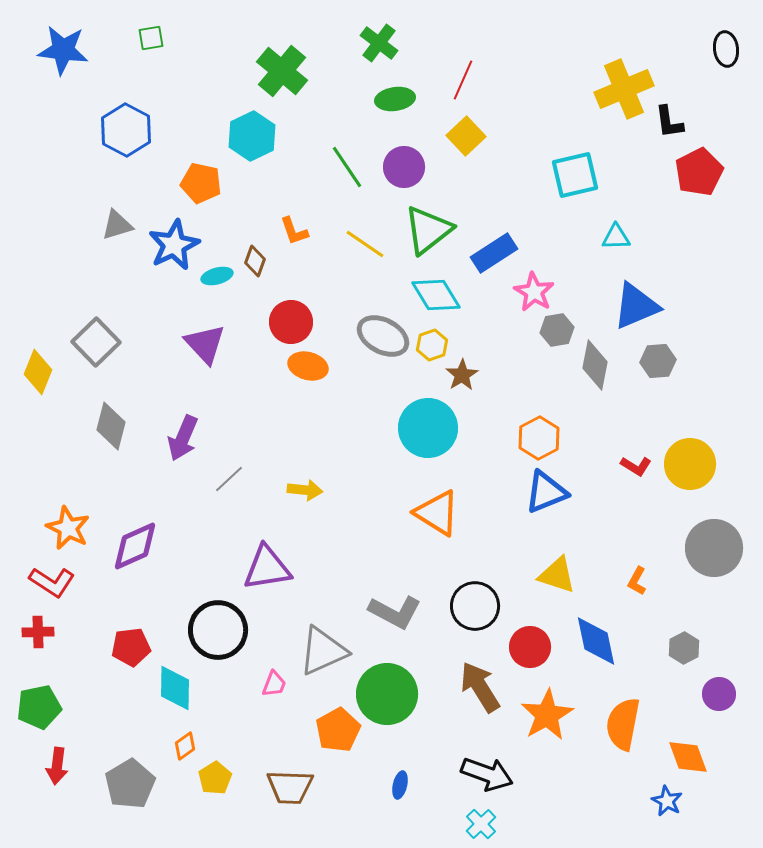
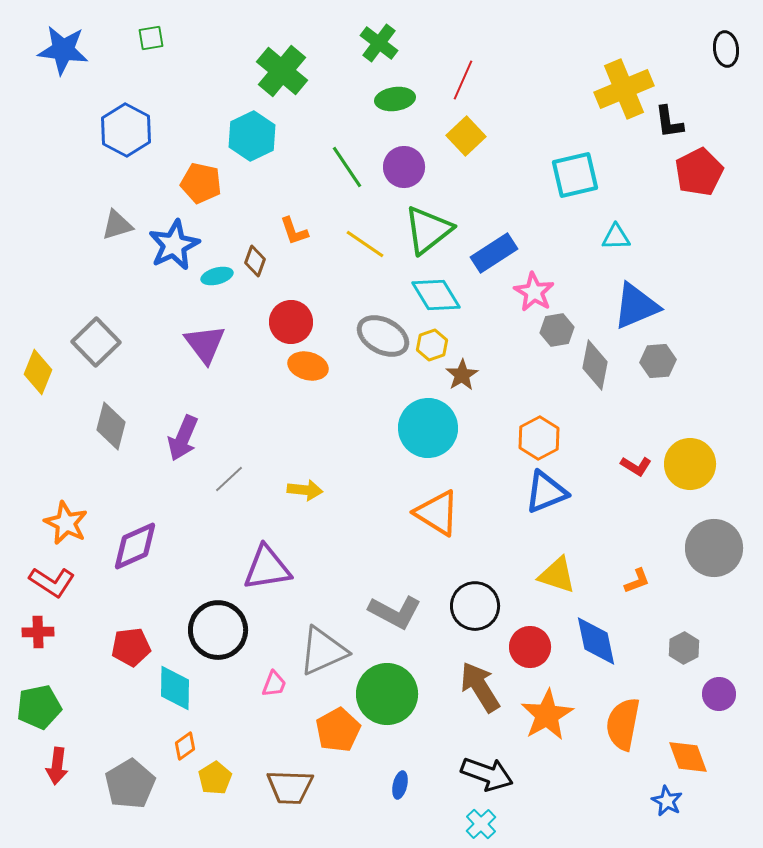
purple triangle at (205, 344): rotated 6 degrees clockwise
orange star at (68, 528): moved 2 px left, 5 px up
orange L-shape at (637, 581): rotated 140 degrees counterclockwise
